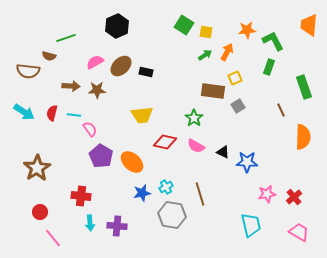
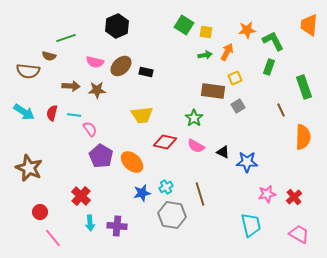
green arrow at (205, 55): rotated 24 degrees clockwise
pink semicircle at (95, 62): rotated 138 degrees counterclockwise
brown star at (37, 168): moved 8 px left; rotated 16 degrees counterclockwise
red cross at (81, 196): rotated 36 degrees clockwise
pink trapezoid at (299, 232): moved 2 px down
